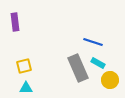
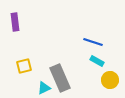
cyan rectangle: moved 1 px left, 2 px up
gray rectangle: moved 18 px left, 10 px down
cyan triangle: moved 18 px right; rotated 24 degrees counterclockwise
